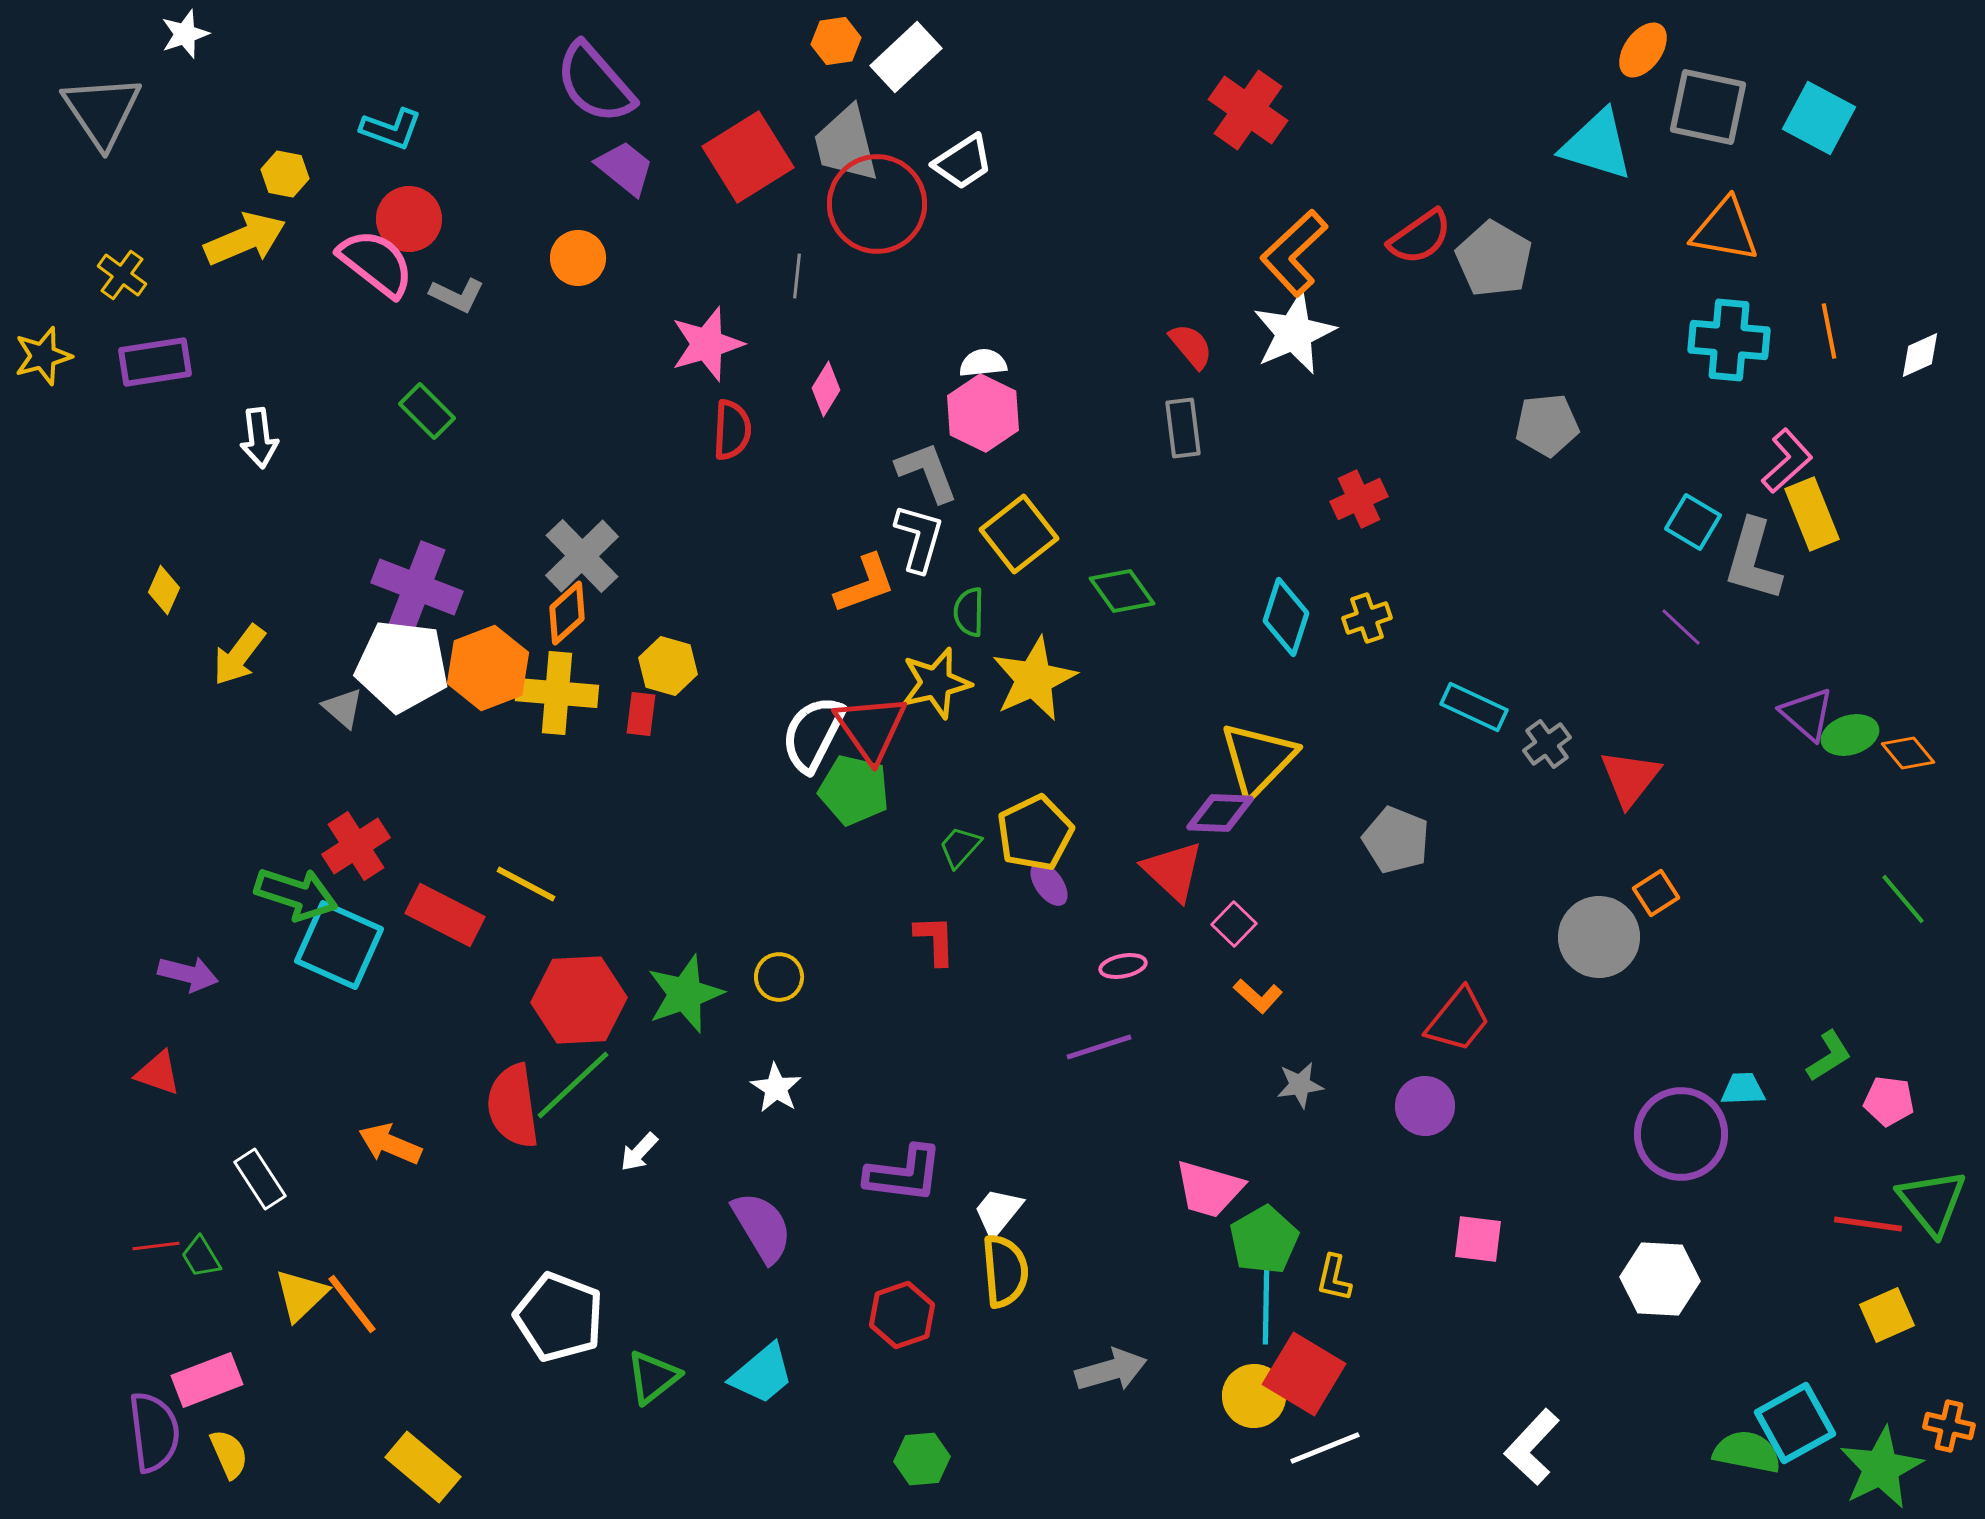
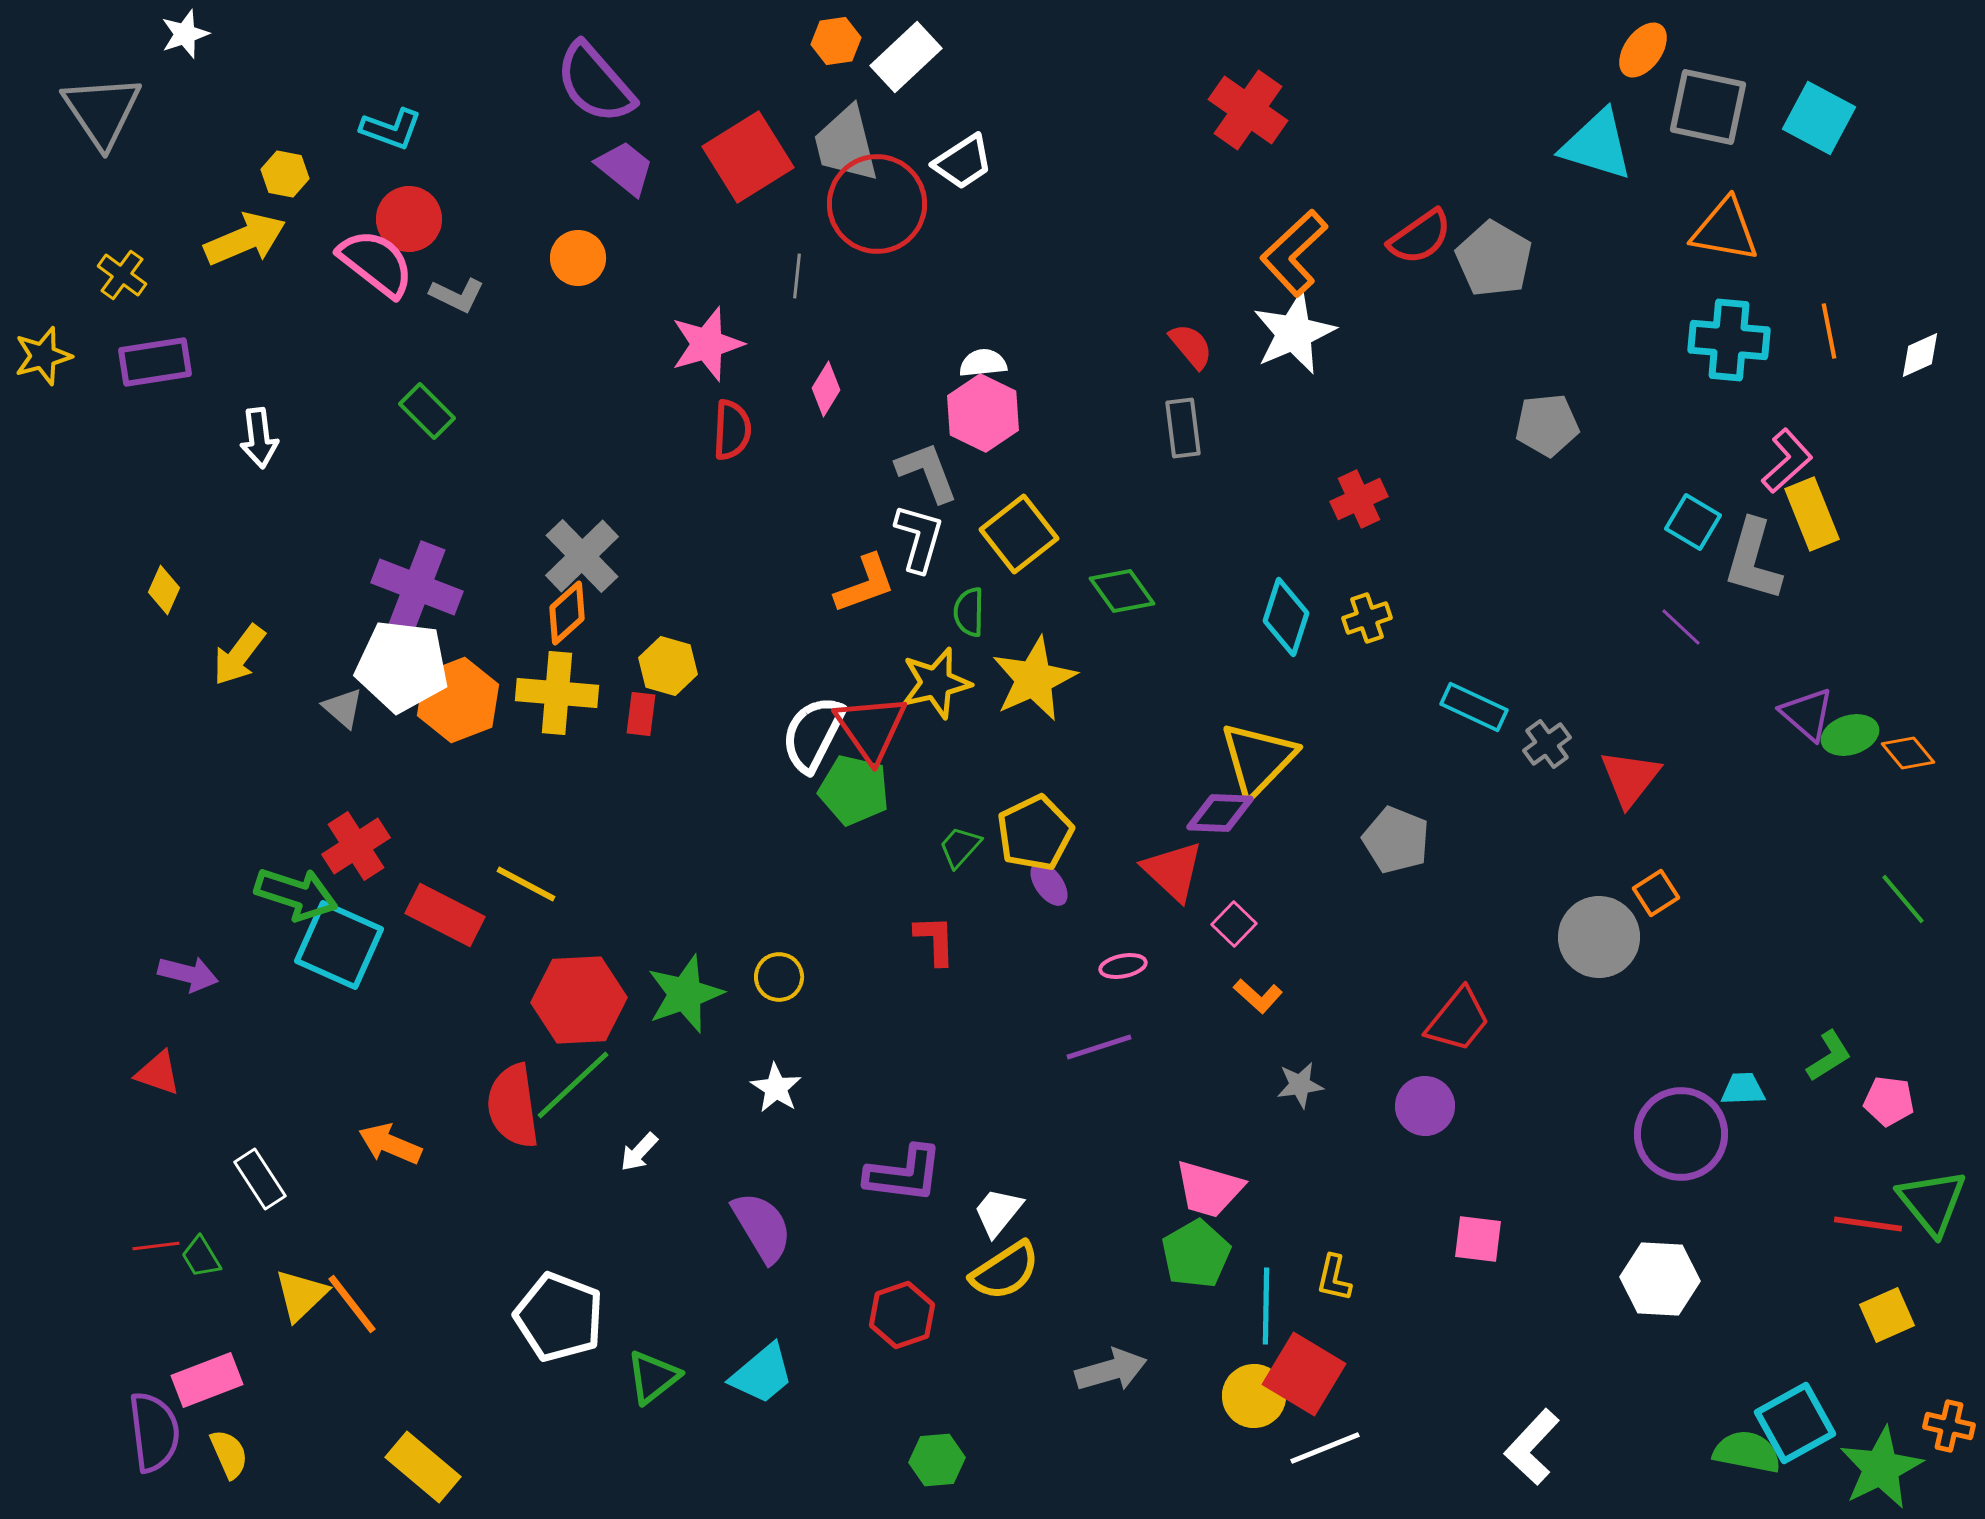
orange hexagon at (488, 668): moved 30 px left, 32 px down
green pentagon at (1264, 1240): moved 68 px left, 14 px down
yellow semicircle at (1005, 1271): rotated 62 degrees clockwise
green hexagon at (922, 1459): moved 15 px right, 1 px down
